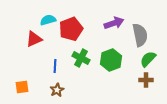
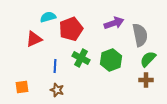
cyan semicircle: moved 3 px up
brown star: rotated 24 degrees counterclockwise
